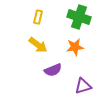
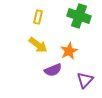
green cross: moved 1 px up
orange star: moved 6 px left, 4 px down; rotated 18 degrees counterclockwise
purple triangle: moved 2 px right, 6 px up; rotated 30 degrees counterclockwise
